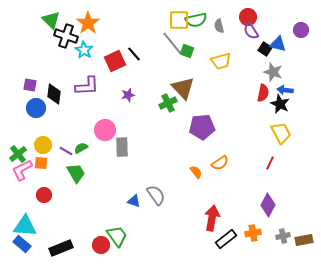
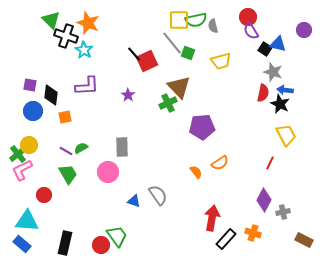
orange star at (88, 23): rotated 15 degrees counterclockwise
gray semicircle at (219, 26): moved 6 px left
purple circle at (301, 30): moved 3 px right
green square at (187, 51): moved 1 px right, 2 px down
red square at (115, 61): moved 32 px right
brown triangle at (183, 88): moved 4 px left, 1 px up
black diamond at (54, 94): moved 3 px left, 1 px down
purple star at (128, 95): rotated 24 degrees counterclockwise
blue circle at (36, 108): moved 3 px left, 3 px down
pink circle at (105, 130): moved 3 px right, 42 px down
yellow trapezoid at (281, 133): moved 5 px right, 2 px down
yellow circle at (43, 145): moved 14 px left
orange square at (41, 163): moved 24 px right, 46 px up; rotated 16 degrees counterclockwise
green trapezoid at (76, 173): moved 8 px left, 1 px down
gray semicircle at (156, 195): moved 2 px right
purple diamond at (268, 205): moved 4 px left, 5 px up
cyan triangle at (25, 226): moved 2 px right, 5 px up
orange cross at (253, 233): rotated 28 degrees clockwise
gray cross at (283, 236): moved 24 px up
black rectangle at (226, 239): rotated 10 degrees counterclockwise
brown rectangle at (304, 240): rotated 36 degrees clockwise
black rectangle at (61, 248): moved 4 px right, 5 px up; rotated 55 degrees counterclockwise
